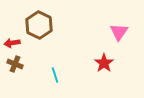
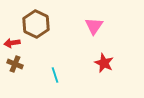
brown hexagon: moved 3 px left, 1 px up
pink triangle: moved 25 px left, 6 px up
red star: rotated 12 degrees counterclockwise
